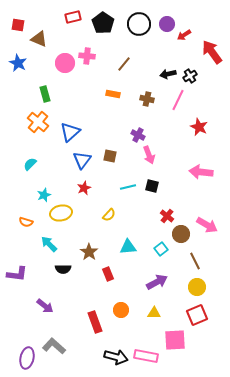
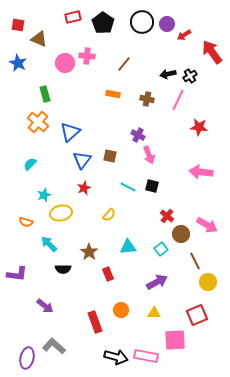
black circle at (139, 24): moved 3 px right, 2 px up
red star at (199, 127): rotated 18 degrees counterclockwise
cyan line at (128, 187): rotated 42 degrees clockwise
yellow circle at (197, 287): moved 11 px right, 5 px up
